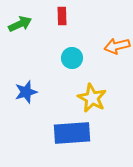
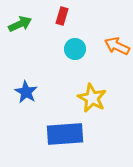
red rectangle: rotated 18 degrees clockwise
orange arrow: rotated 40 degrees clockwise
cyan circle: moved 3 px right, 9 px up
blue star: rotated 25 degrees counterclockwise
blue rectangle: moved 7 px left, 1 px down
